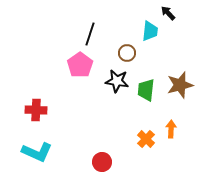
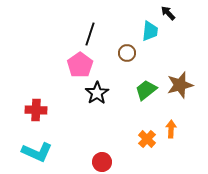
black star: moved 20 px left, 12 px down; rotated 30 degrees clockwise
green trapezoid: rotated 45 degrees clockwise
orange cross: moved 1 px right
